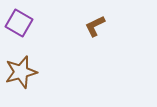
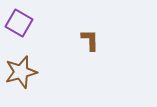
brown L-shape: moved 5 px left, 14 px down; rotated 115 degrees clockwise
